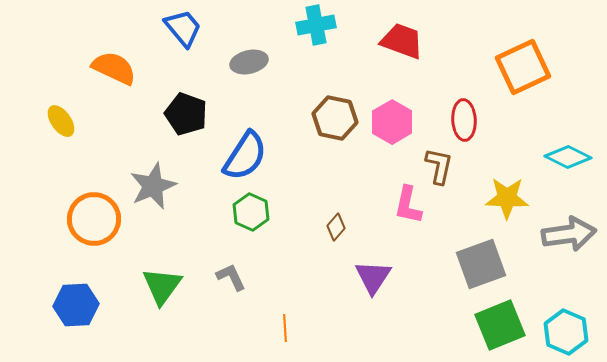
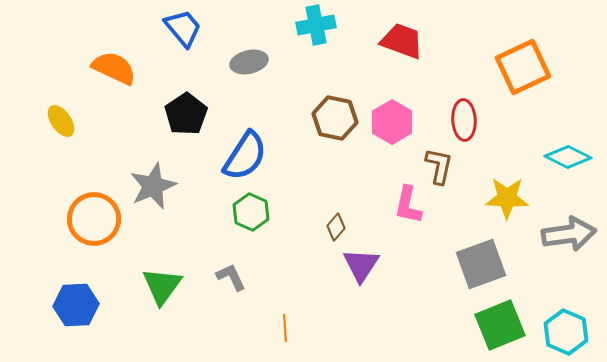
black pentagon: rotated 18 degrees clockwise
purple triangle: moved 12 px left, 12 px up
